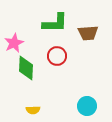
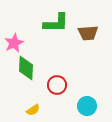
green L-shape: moved 1 px right
red circle: moved 29 px down
yellow semicircle: rotated 32 degrees counterclockwise
